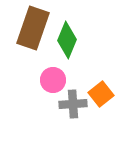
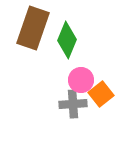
pink circle: moved 28 px right
